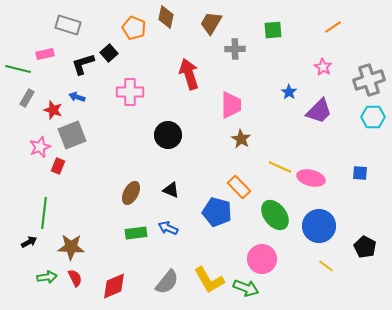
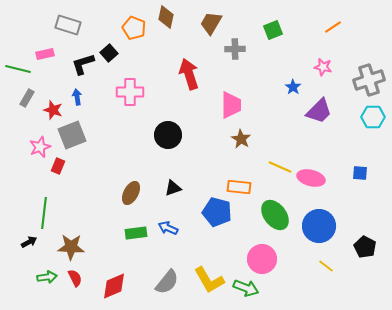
green square at (273, 30): rotated 18 degrees counterclockwise
pink star at (323, 67): rotated 18 degrees counterclockwise
blue star at (289, 92): moved 4 px right, 5 px up
blue arrow at (77, 97): rotated 63 degrees clockwise
orange rectangle at (239, 187): rotated 40 degrees counterclockwise
black triangle at (171, 190): moved 2 px right, 2 px up; rotated 42 degrees counterclockwise
